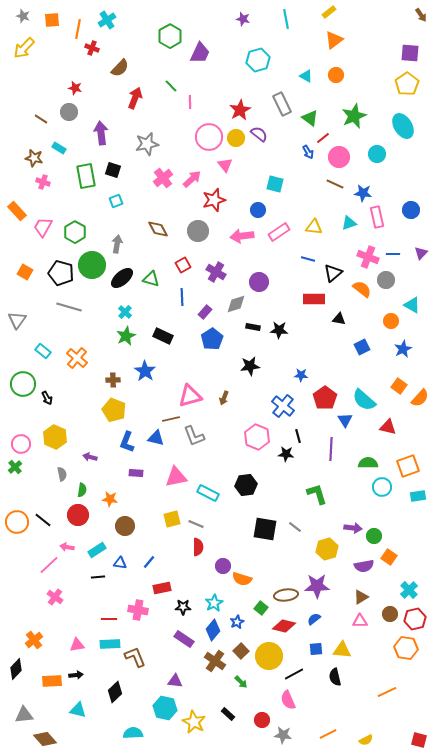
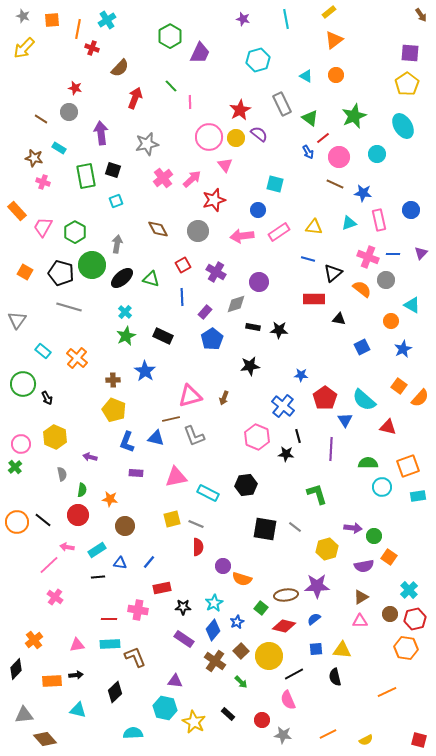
pink rectangle at (377, 217): moved 2 px right, 3 px down
